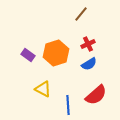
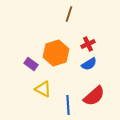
brown line: moved 12 px left; rotated 21 degrees counterclockwise
purple rectangle: moved 3 px right, 9 px down
red semicircle: moved 2 px left, 1 px down
